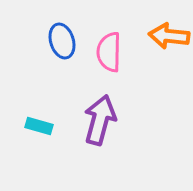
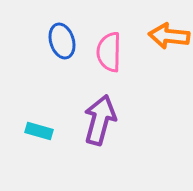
cyan rectangle: moved 5 px down
